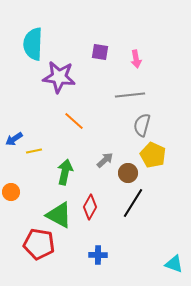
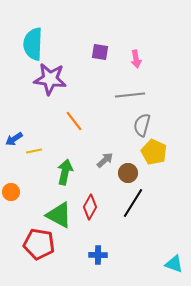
purple star: moved 9 px left, 2 px down
orange line: rotated 10 degrees clockwise
yellow pentagon: moved 1 px right, 3 px up
